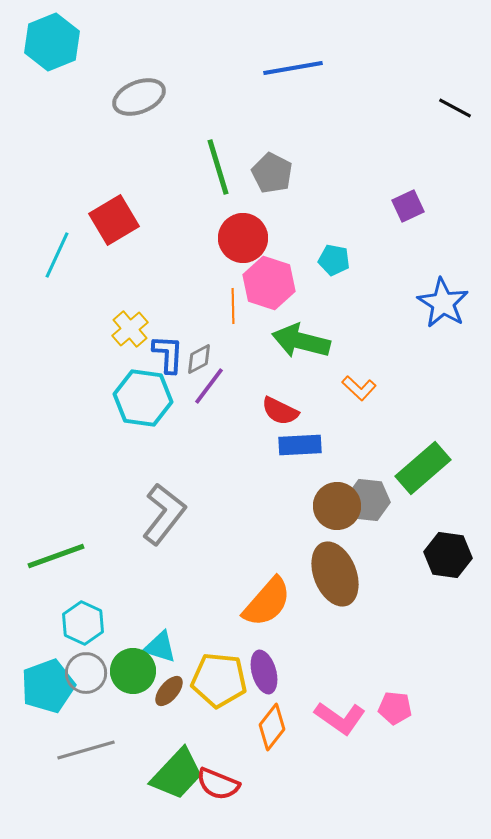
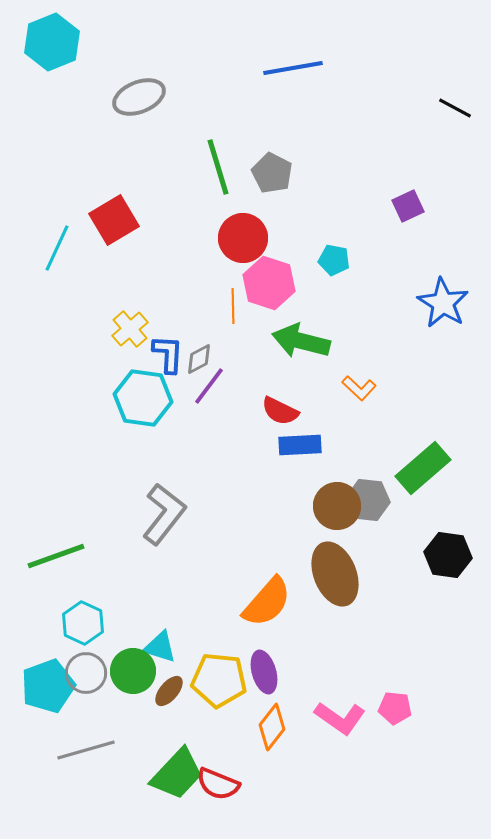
cyan line at (57, 255): moved 7 px up
